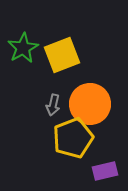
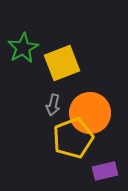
yellow square: moved 8 px down
orange circle: moved 9 px down
